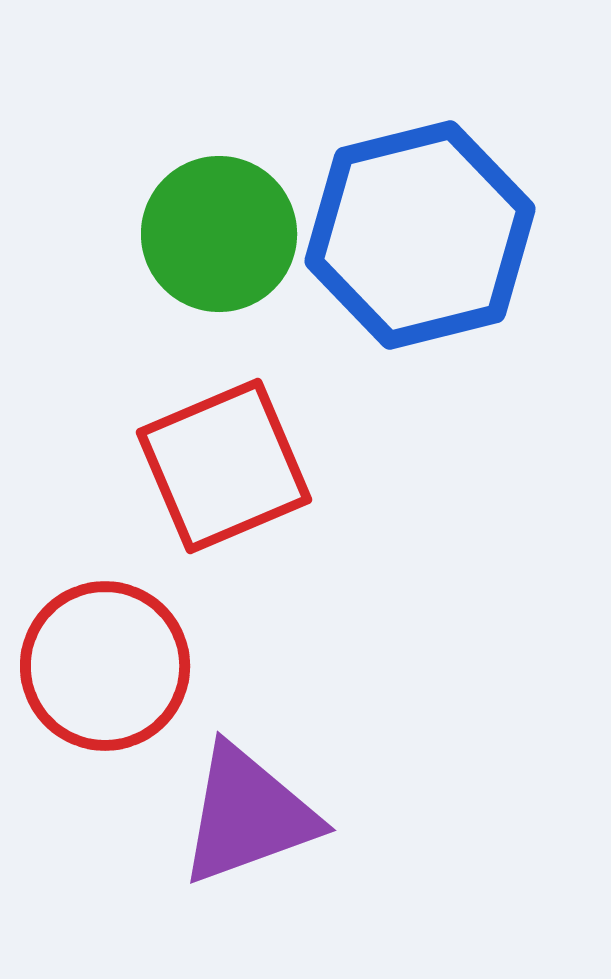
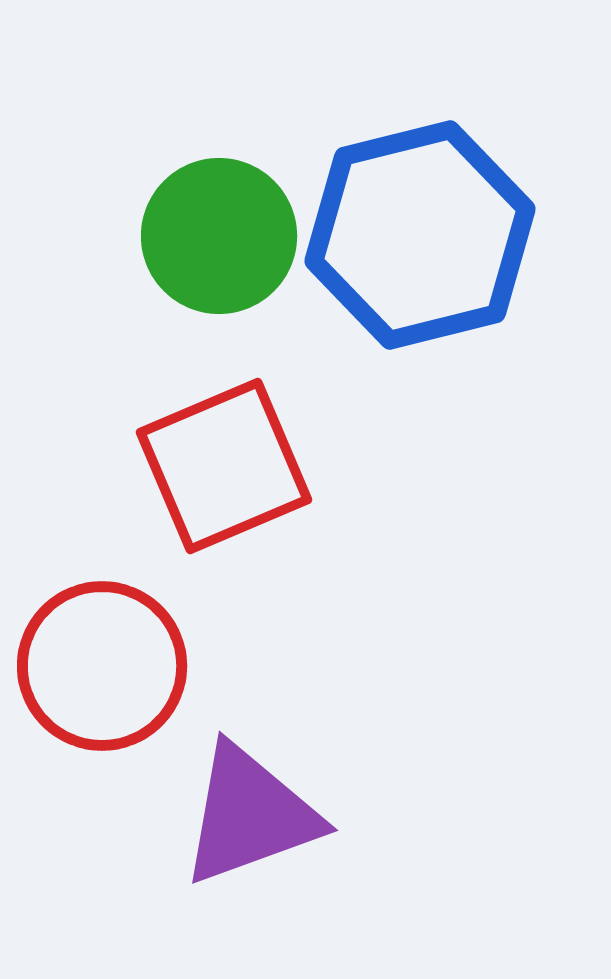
green circle: moved 2 px down
red circle: moved 3 px left
purple triangle: moved 2 px right
